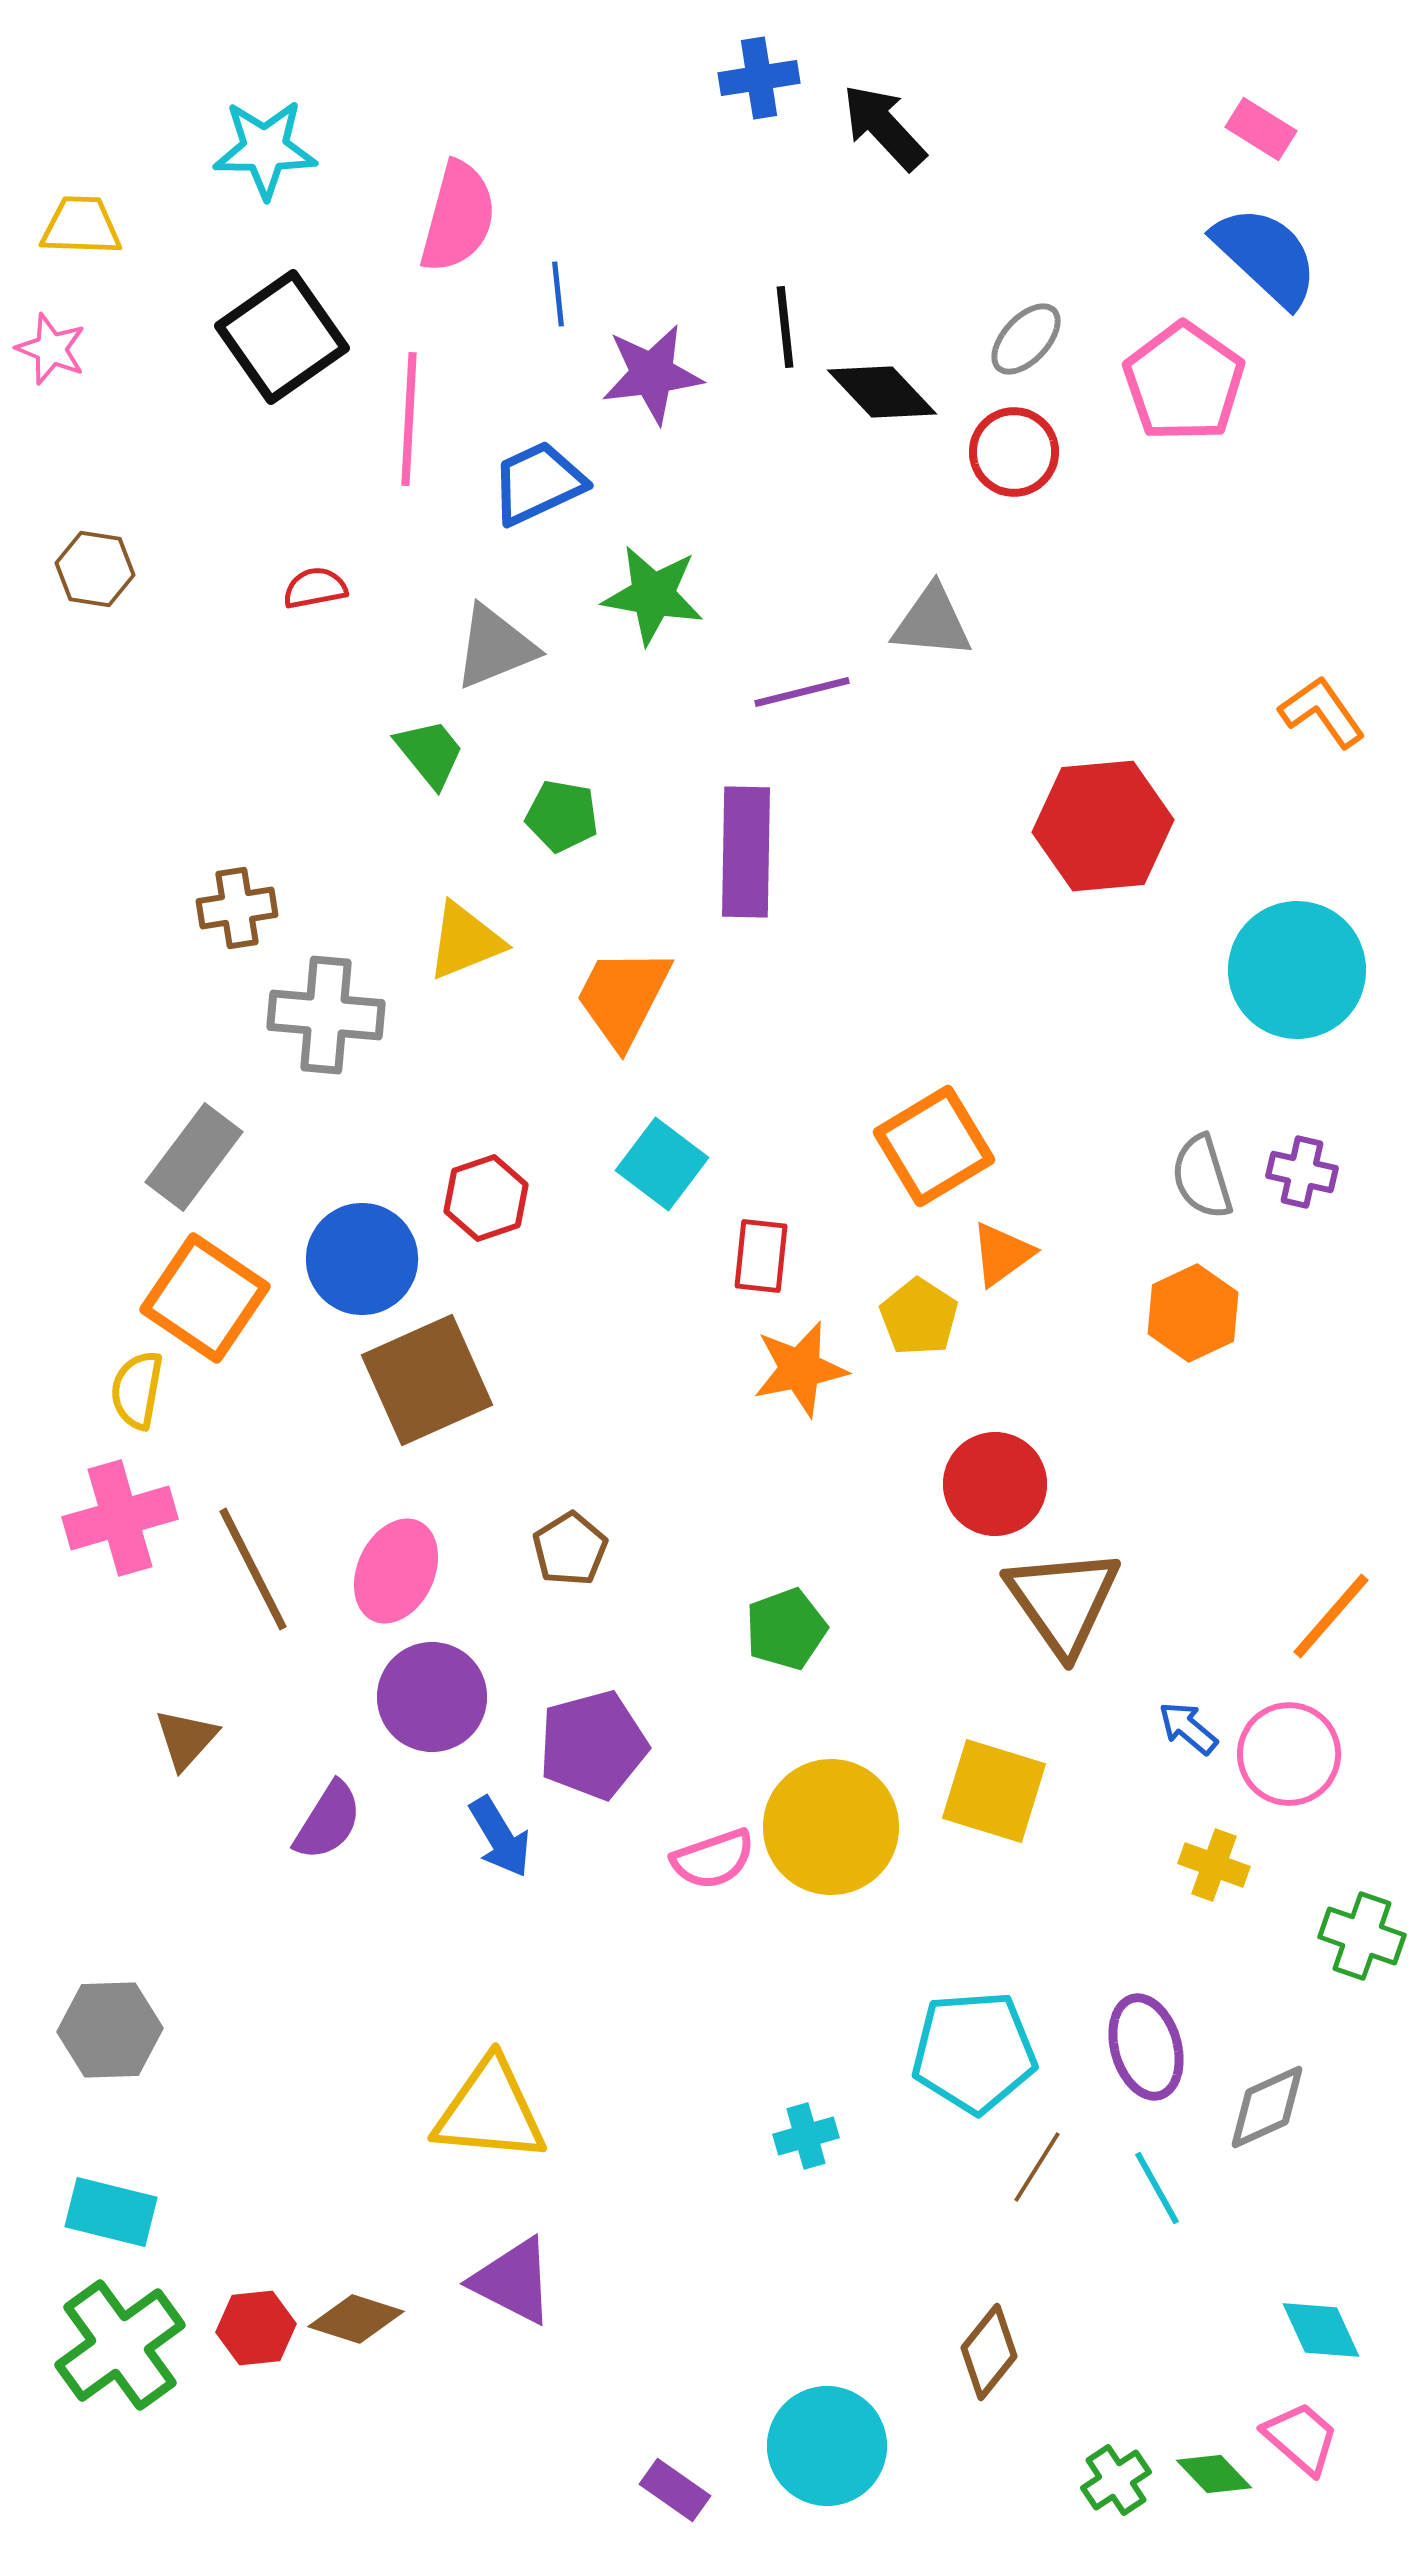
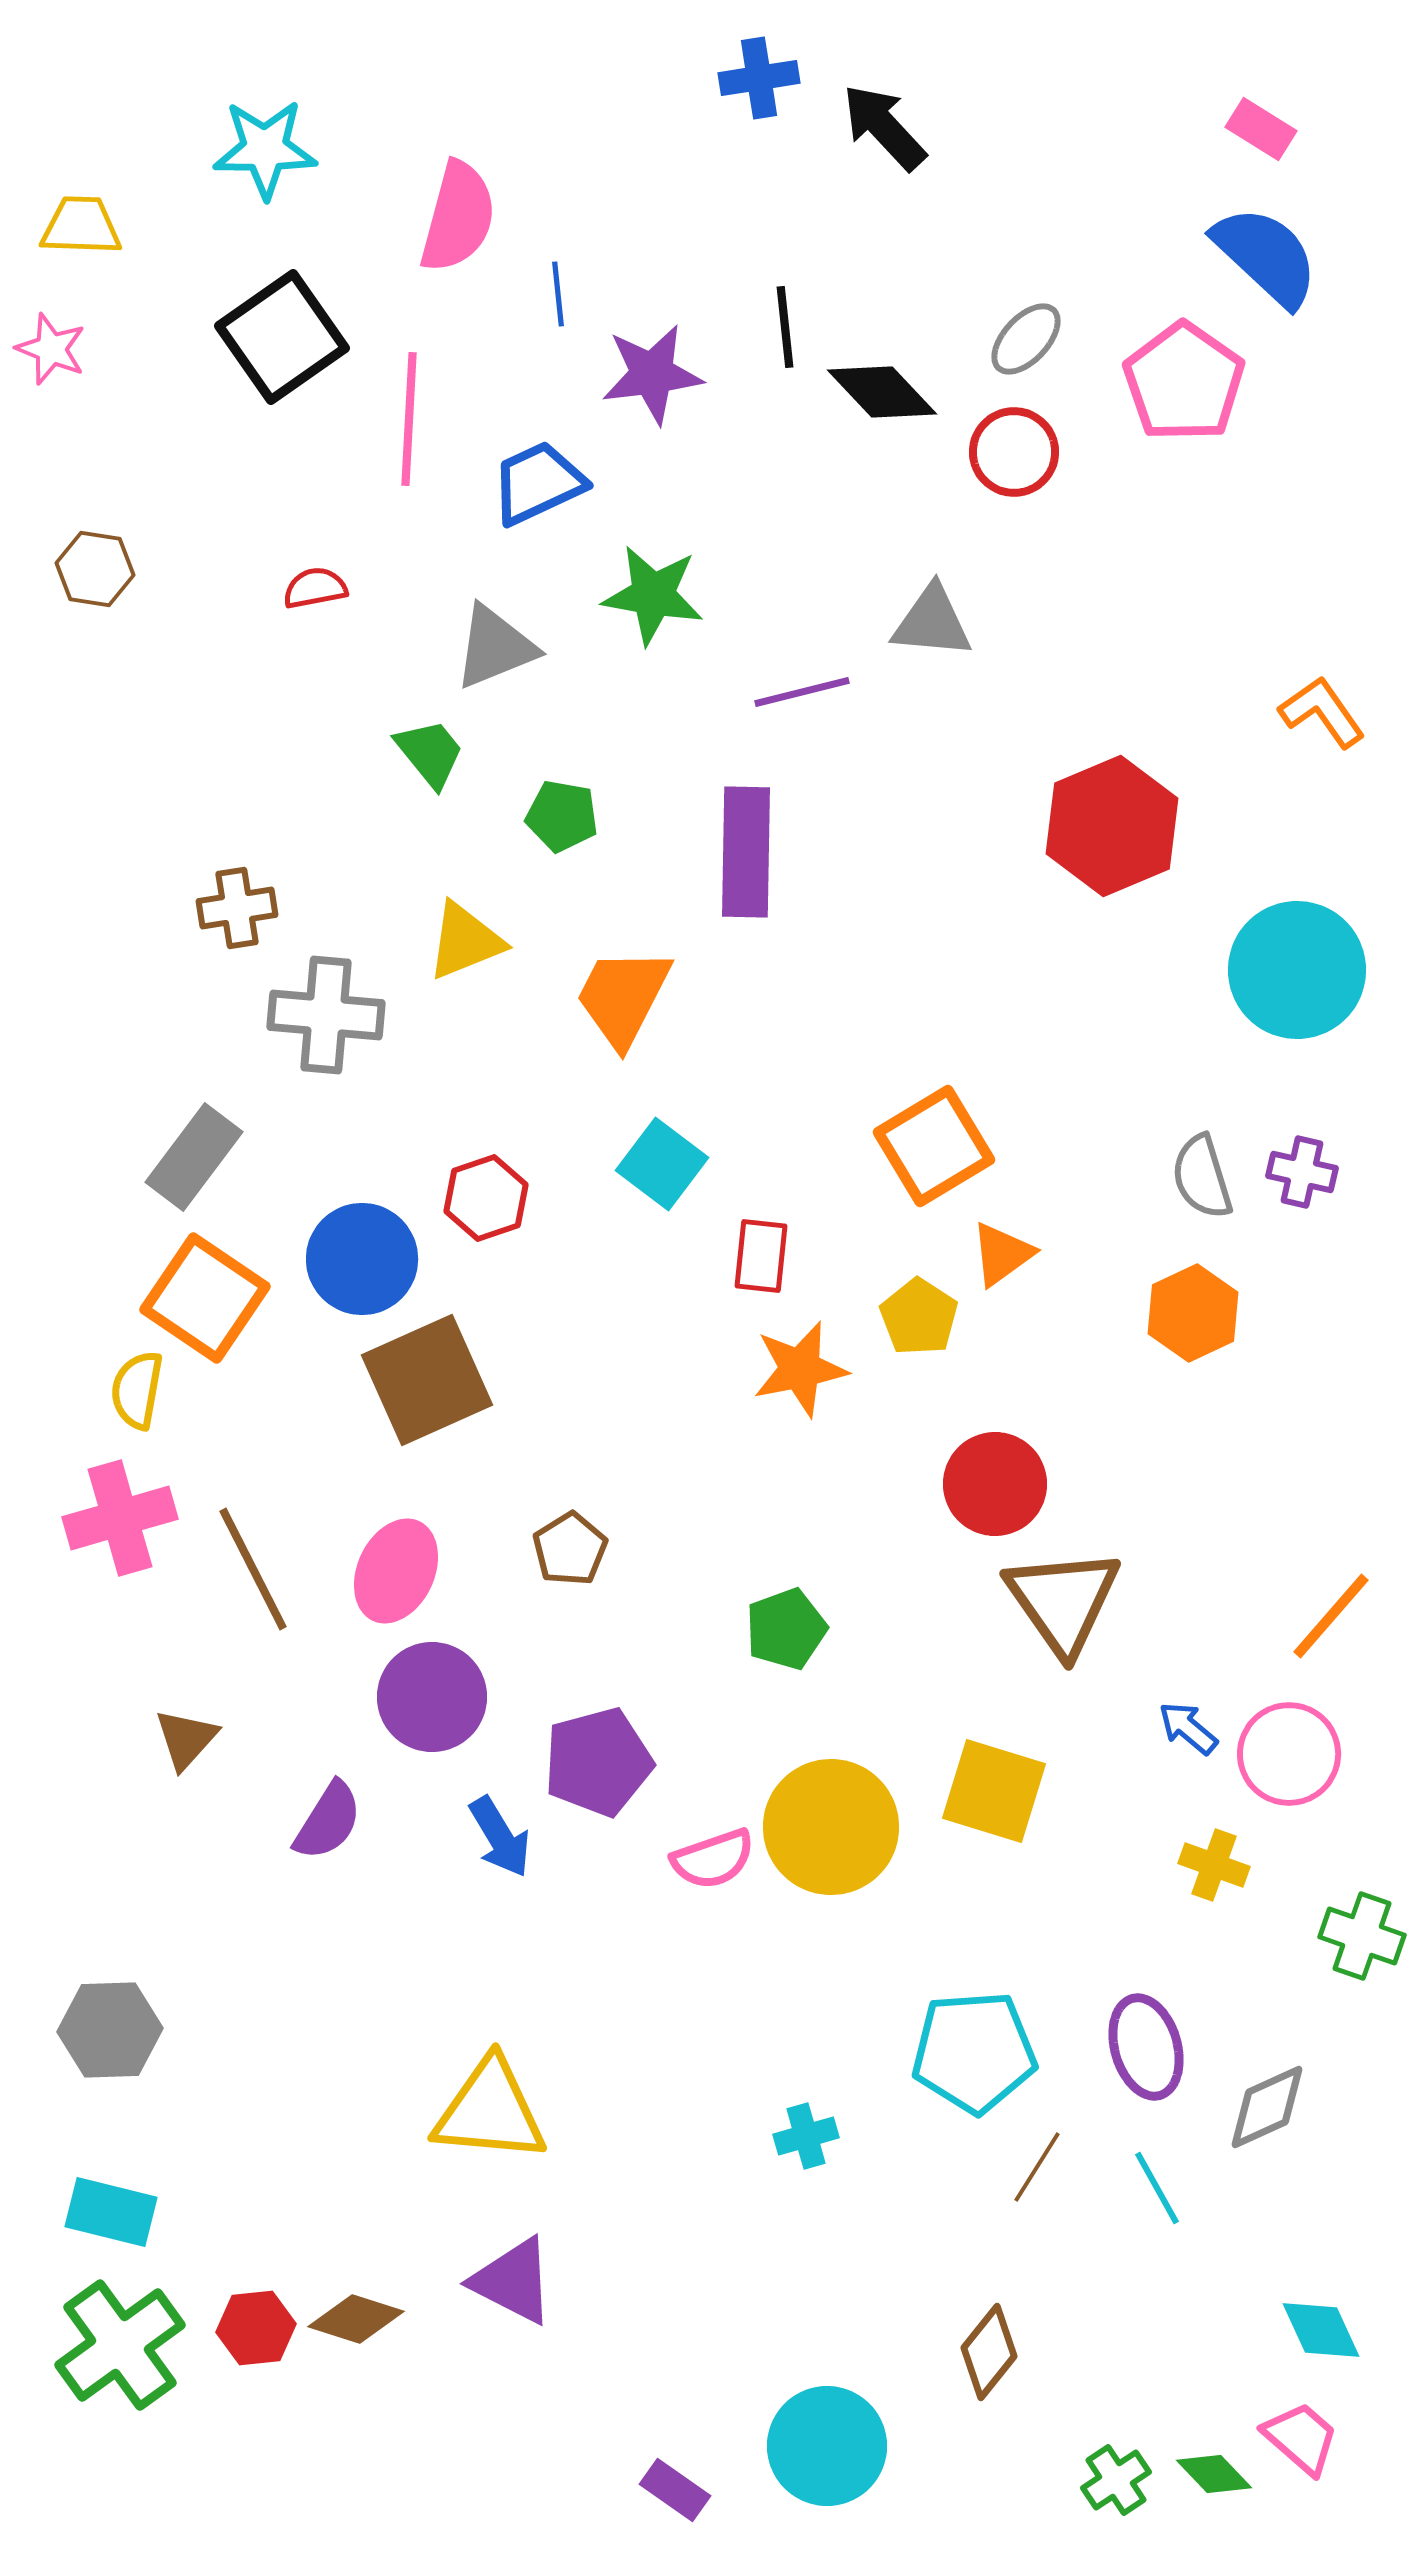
red hexagon at (1103, 826): moved 9 px right; rotated 18 degrees counterclockwise
purple pentagon at (593, 1745): moved 5 px right, 17 px down
